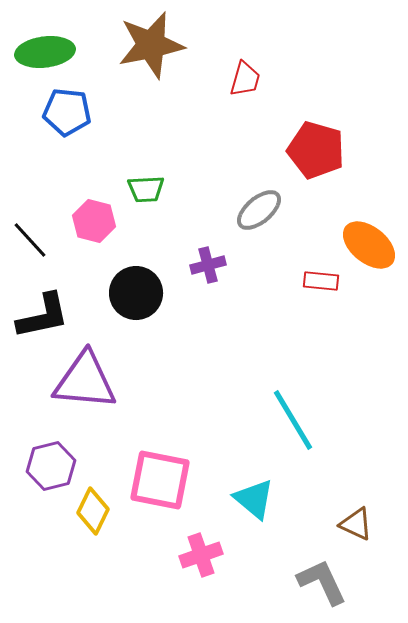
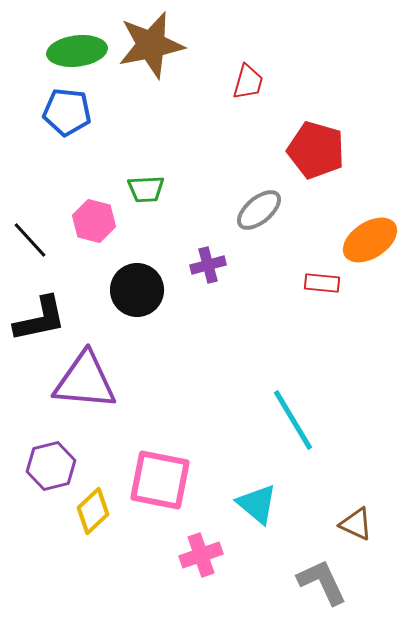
green ellipse: moved 32 px right, 1 px up
red trapezoid: moved 3 px right, 3 px down
orange ellipse: moved 1 px right, 5 px up; rotated 72 degrees counterclockwise
red rectangle: moved 1 px right, 2 px down
black circle: moved 1 px right, 3 px up
black L-shape: moved 3 px left, 3 px down
cyan triangle: moved 3 px right, 5 px down
yellow diamond: rotated 21 degrees clockwise
